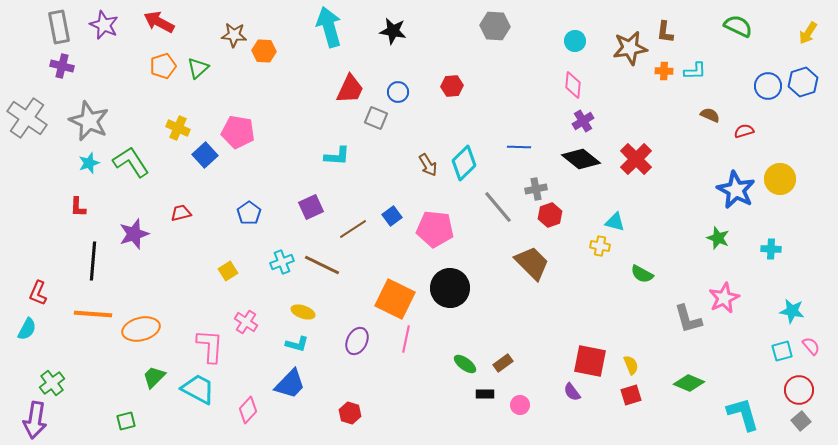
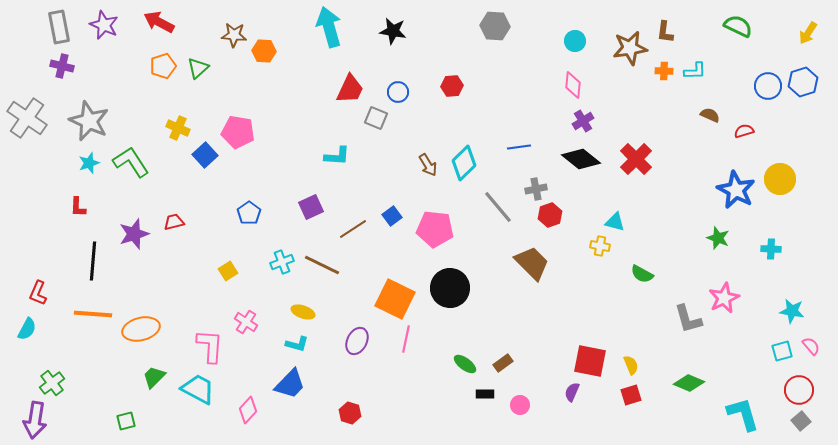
blue line at (519, 147): rotated 10 degrees counterclockwise
red trapezoid at (181, 213): moved 7 px left, 9 px down
purple semicircle at (572, 392): rotated 60 degrees clockwise
